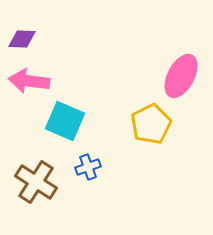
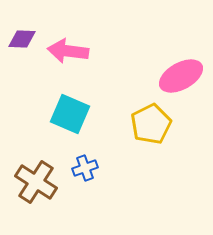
pink ellipse: rotated 33 degrees clockwise
pink arrow: moved 39 px right, 30 px up
cyan square: moved 5 px right, 7 px up
blue cross: moved 3 px left, 1 px down
